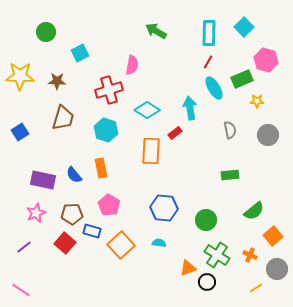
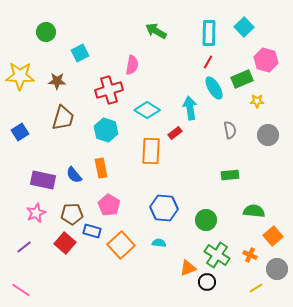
green semicircle at (254, 211): rotated 135 degrees counterclockwise
